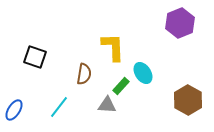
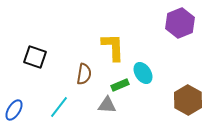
green rectangle: moved 1 px left, 1 px up; rotated 24 degrees clockwise
